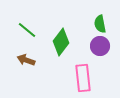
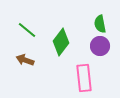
brown arrow: moved 1 px left
pink rectangle: moved 1 px right
